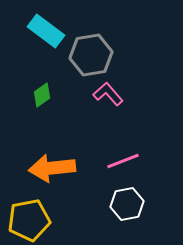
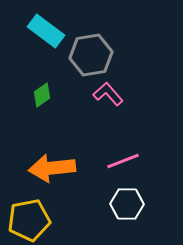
white hexagon: rotated 12 degrees clockwise
